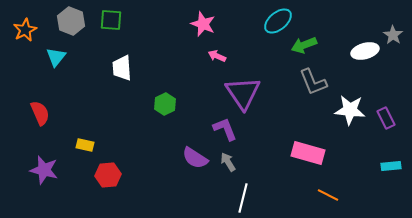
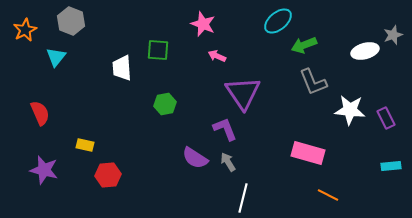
green square: moved 47 px right, 30 px down
gray star: rotated 18 degrees clockwise
green hexagon: rotated 15 degrees clockwise
